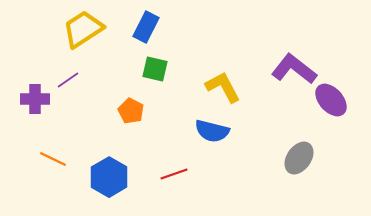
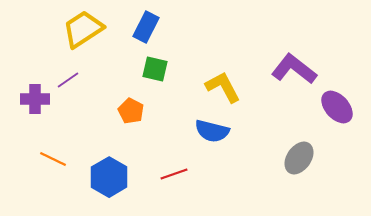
purple ellipse: moved 6 px right, 7 px down
